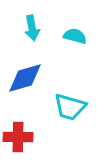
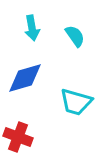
cyan semicircle: rotated 40 degrees clockwise
cyan trapezoid: moved 6 px right, 5 px up
red cross: rotated 20 degrees clockwise
